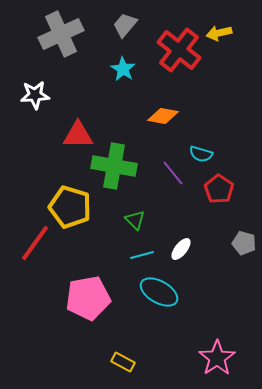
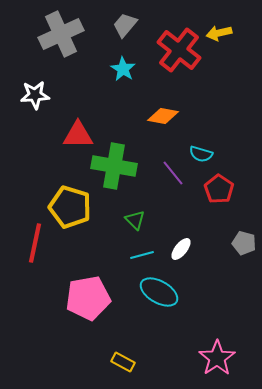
red line: rotated 24 degrees counterclockwise
